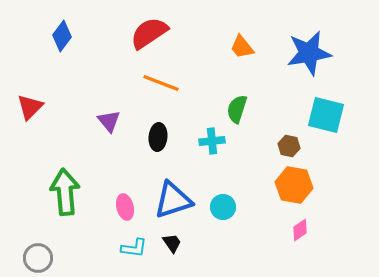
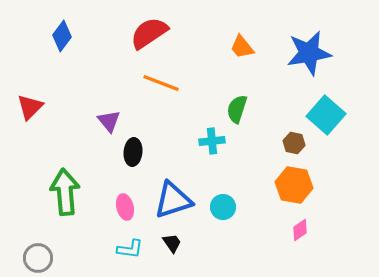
cyan square: rotated 27 degrees clockwise
black ellipse: moved 25 px left, 15 px down
brown hexagon: moved 5 px right, 3 px up
cyan L-shape: moved 4 px left, 1 px down
